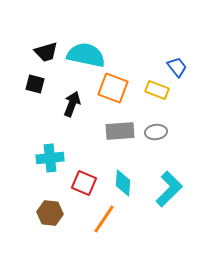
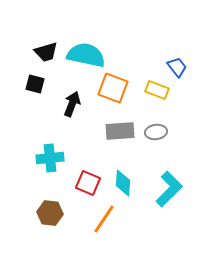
red square: moved 4 px right
